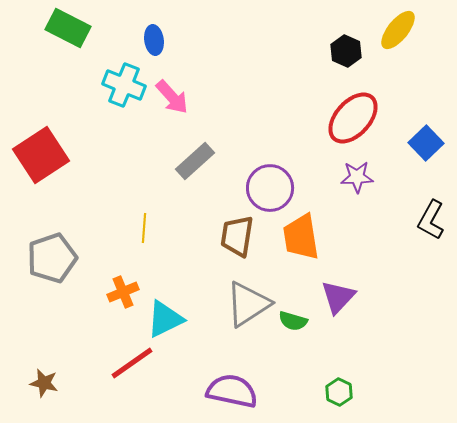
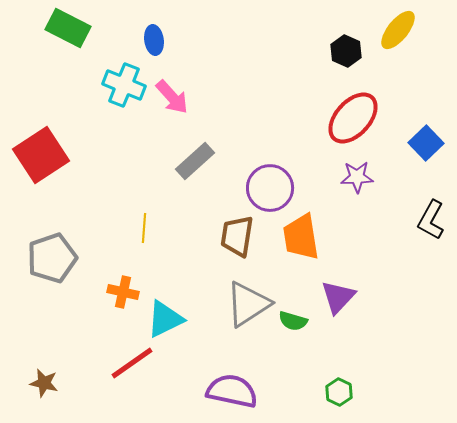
orange cross: rotated 36 degrees clockwise
